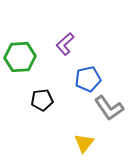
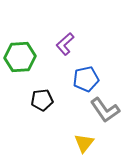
blue pentagon: moved 2 px left
gray L-shape: moved 4 px left, 2 px down
